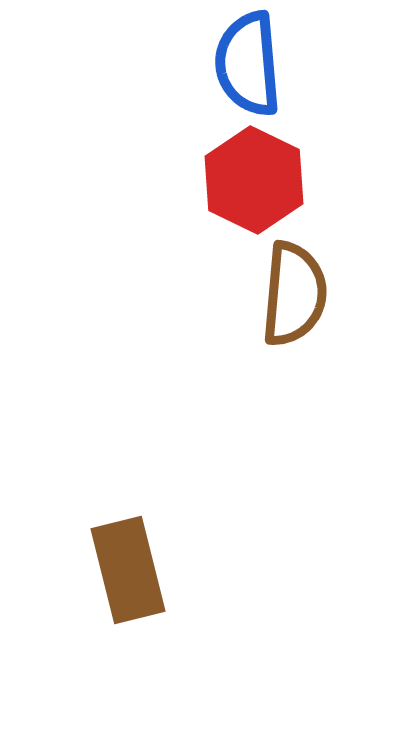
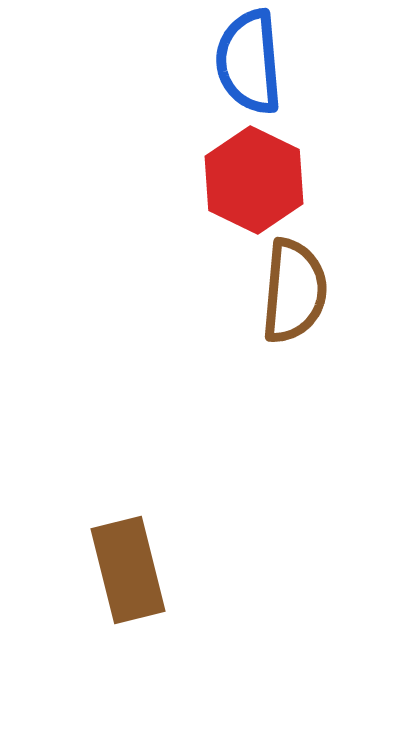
blue semicircle: moved 1 px right, 2 px up
brown semicircle: moved 3 px up
